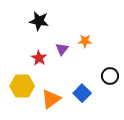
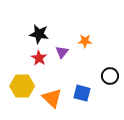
black star: moved 13 px down
purple triangle: moved 3 px down
blue square: rotated 30 degrees counterclockwise
orange triangle: moved 1 px right, 1 px up; rotated 40 degrees counterclockwise
